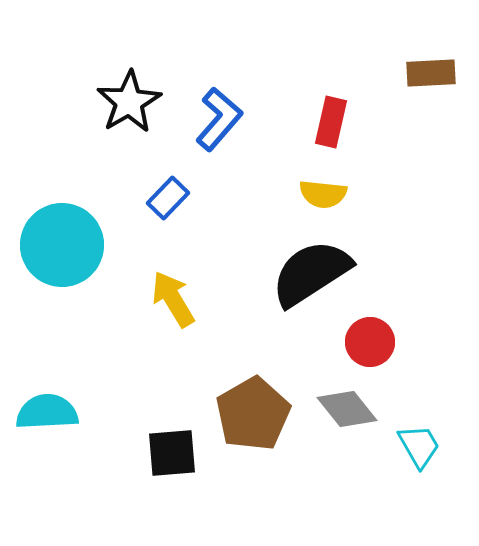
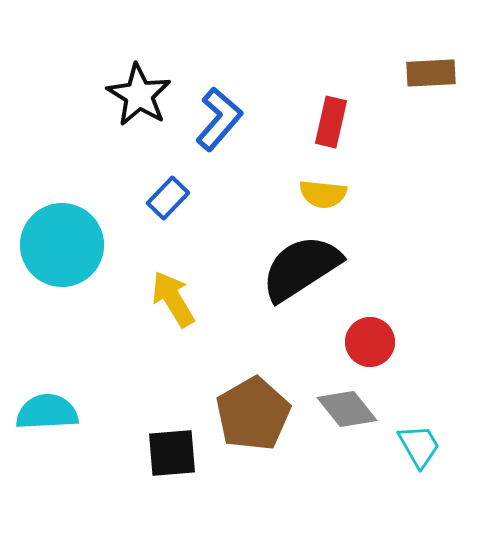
black star: moved 10 px right, 7 px up; rotated 10 degrees counterclockwise
black semicircle: moved 10 px left, 5 px up
